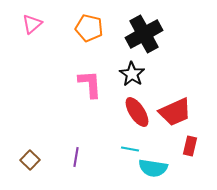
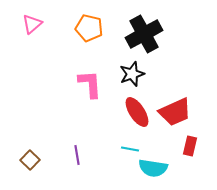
black star: rotated 20 degrees clockwise
purple line: moved 1 px right, 2 px up; rotated 18 degrees counterclockwise
